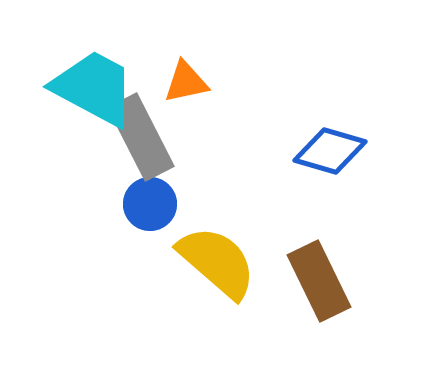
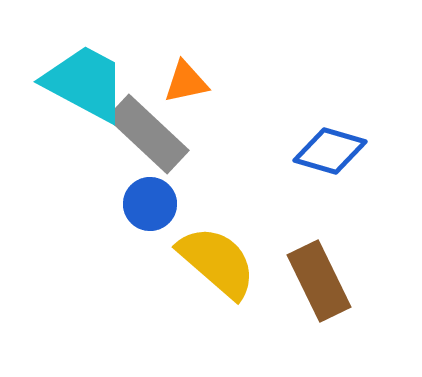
cyan trapezoid: moved 9 px left, 5 px up
gray rectangle: moved 7 px right, 3 px up; rotated 20 degrees counterclockwise
